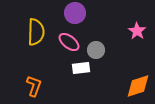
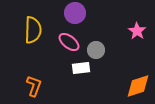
yellow semicircle: moved 3 px left, 2 px up
